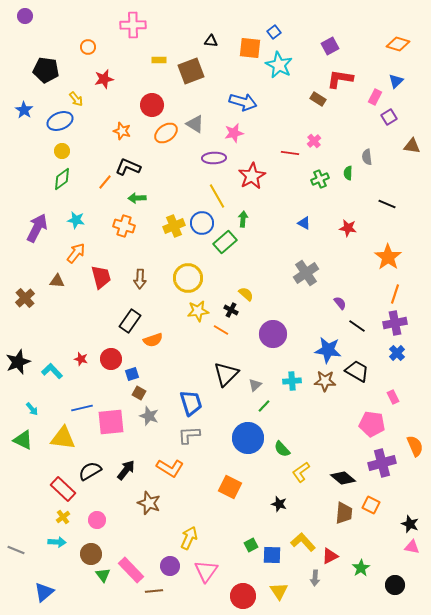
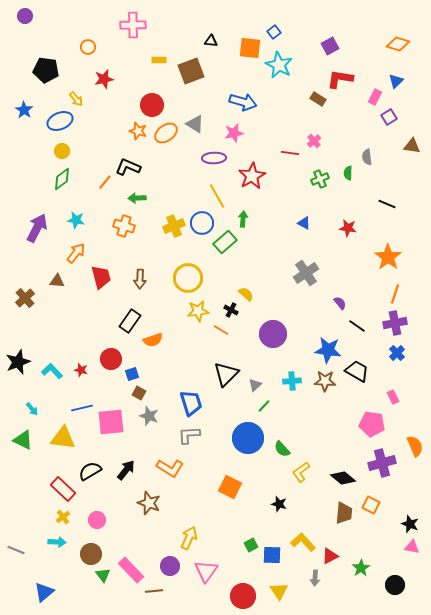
orange star at (122, 131): moved 16 px right
red star at (81, 359): moved 11 px down
